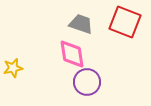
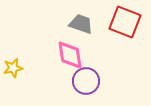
pink diamond: moved 2 px left, 1 px down
purple circle: moved 1 px left, 1 px up
